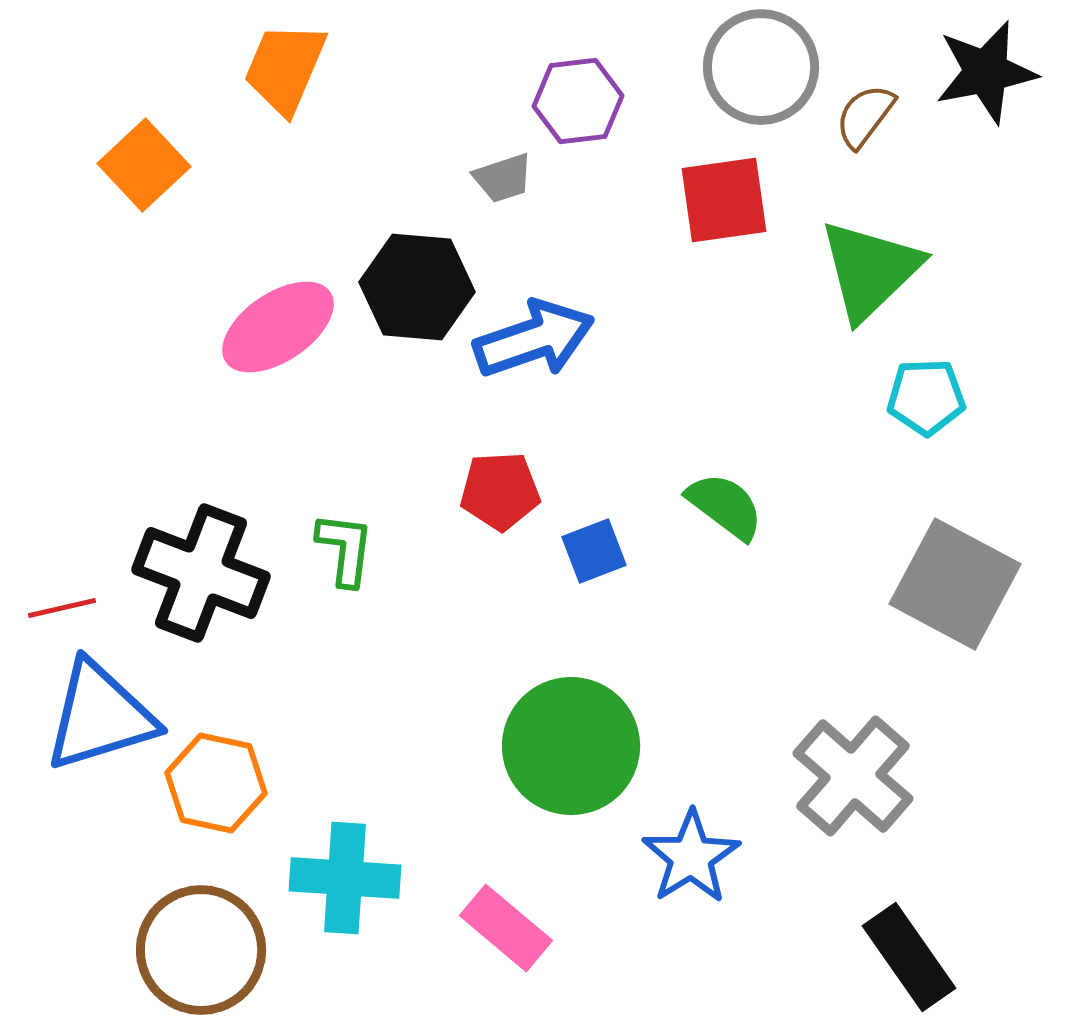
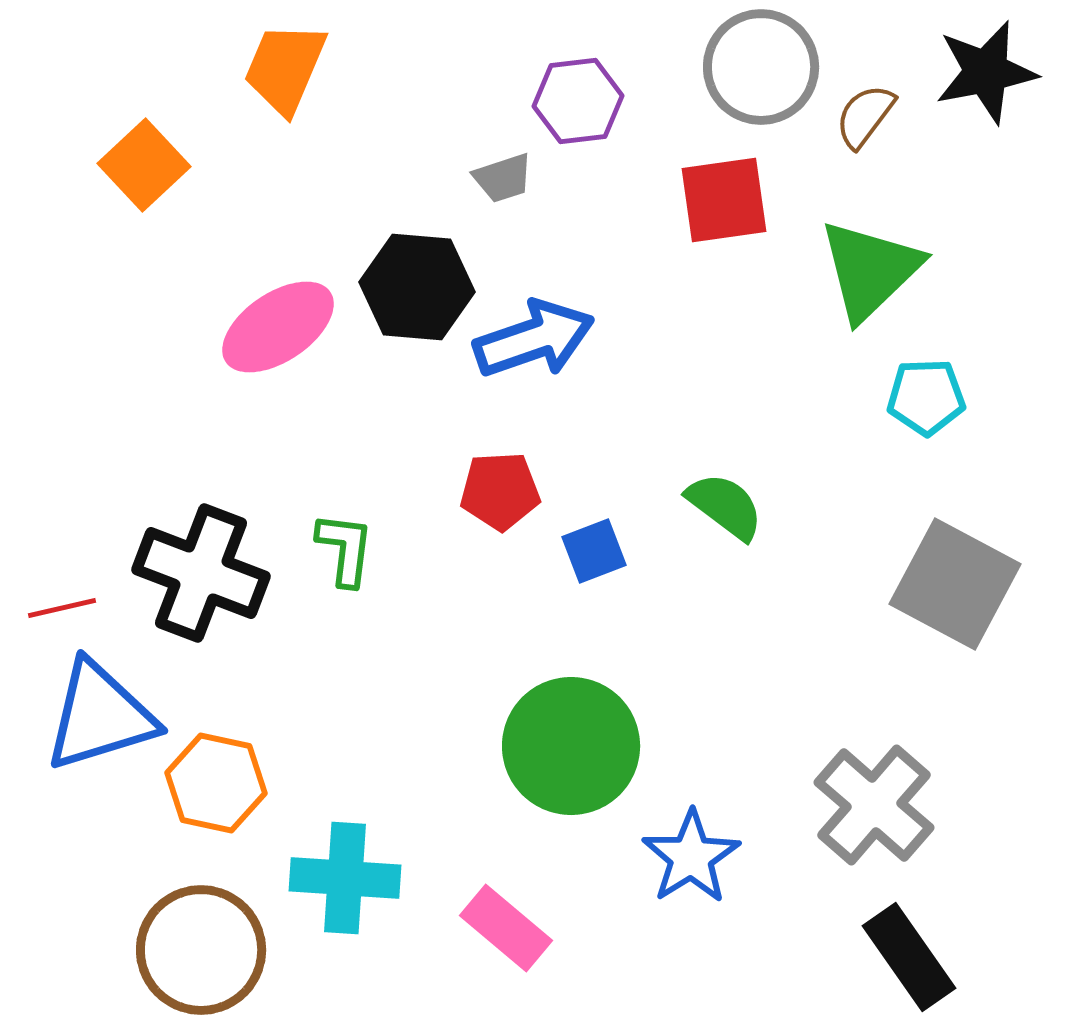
gray cross: moved 21 px right, 29 px down
